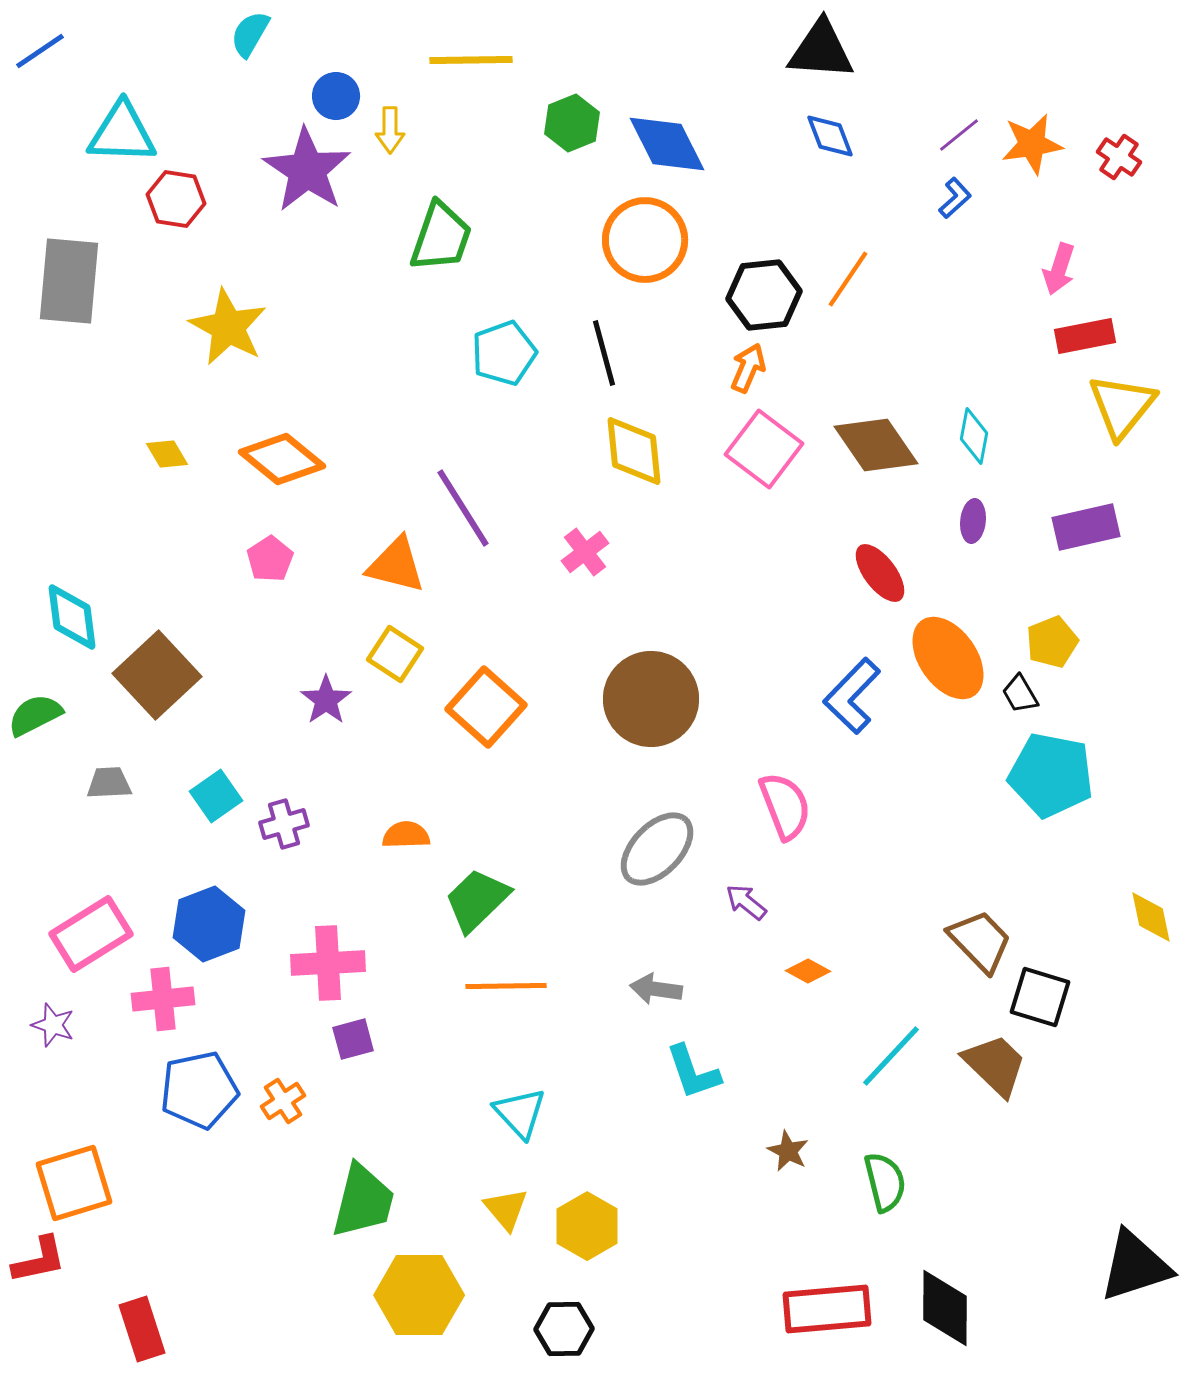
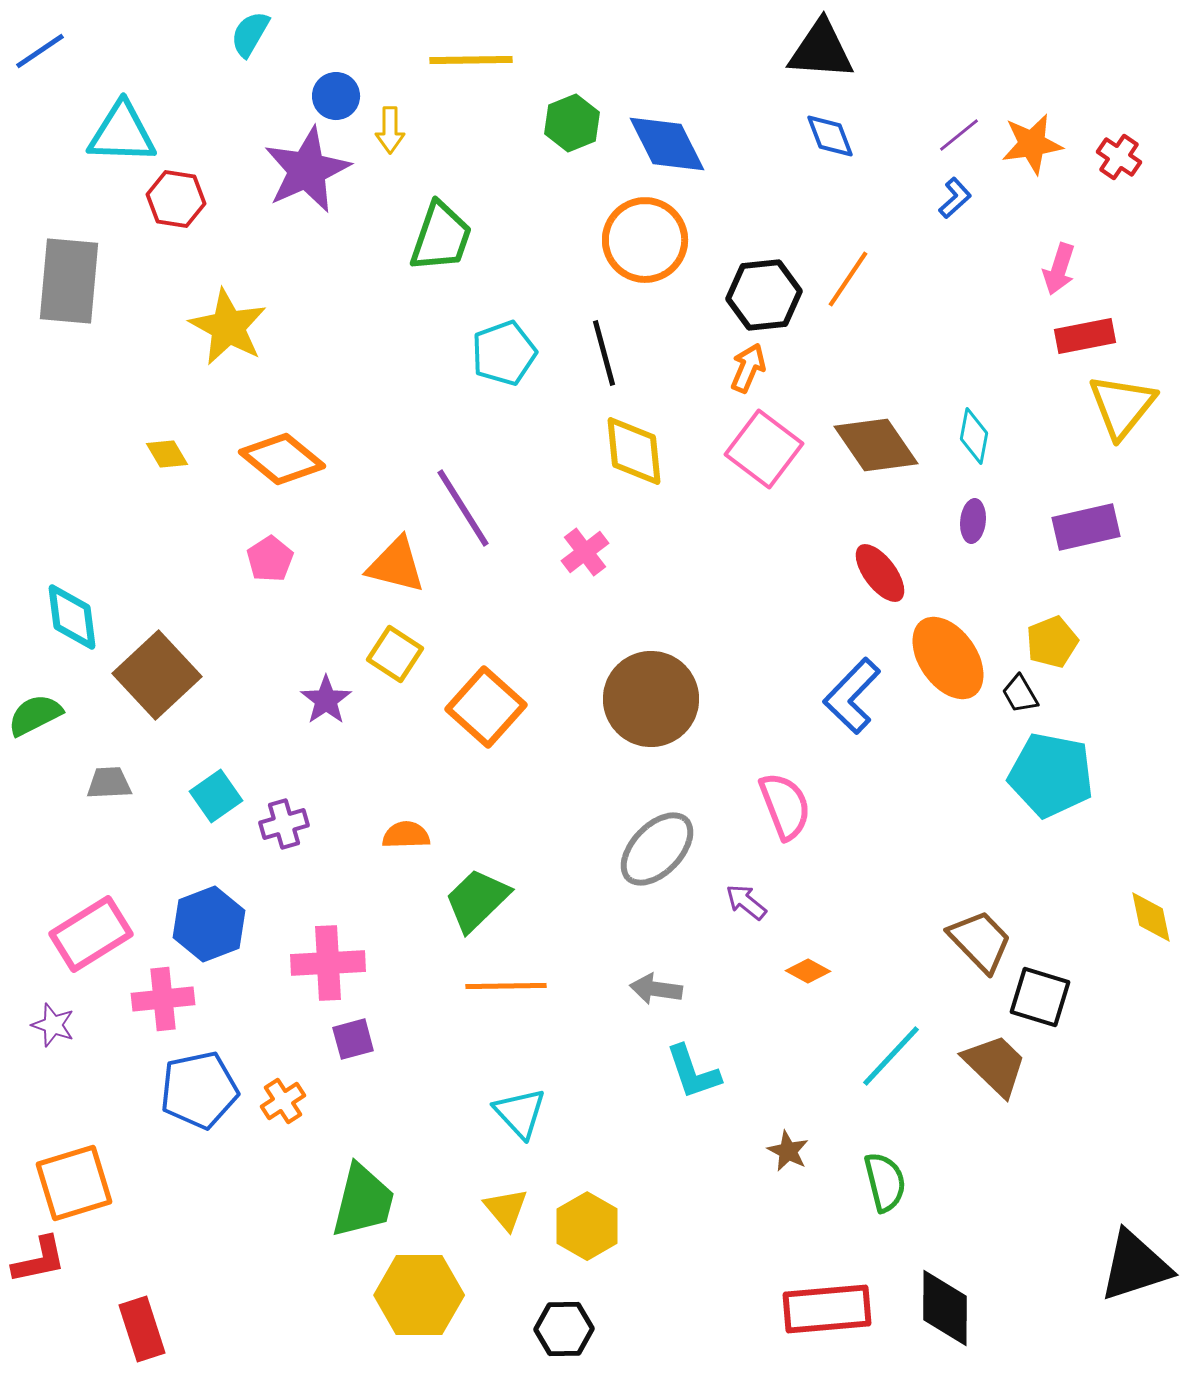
purple star at (307, 170): rotated 14 degrees clockwise
